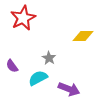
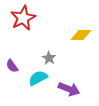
yellow diamond: moved 2 px left, 1 px up
